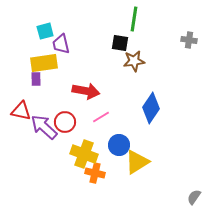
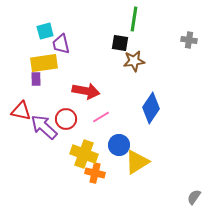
red circle: moved 1 px right, 3 px up
